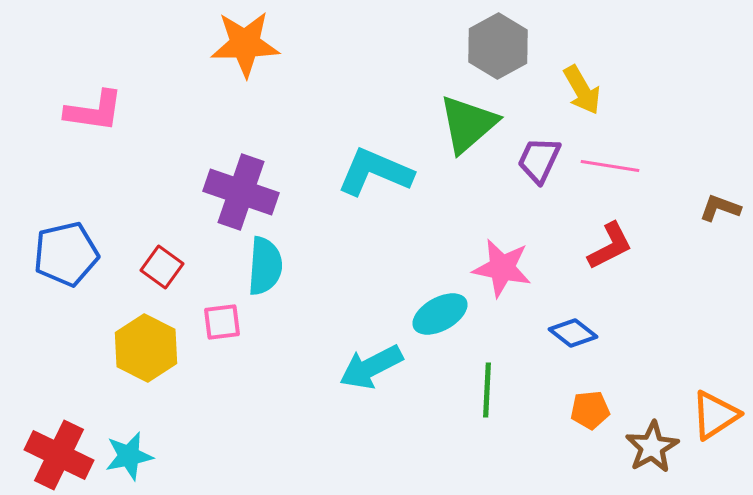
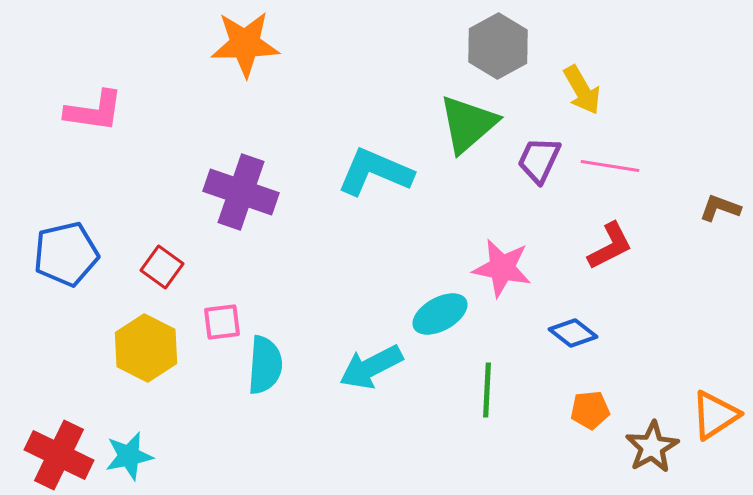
cyan semicircle: moved 99 px down
